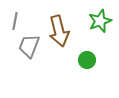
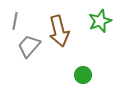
gray trapezoid: rotated 20 degrees clockwise
green circle: moved 4 px left, 15 px down
